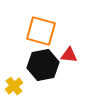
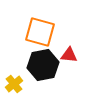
orange square: moved 1 px left, 1 px down
yellow cross: moved 2 px up
